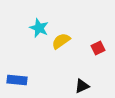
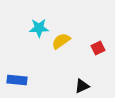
cyan star: rotated 24 degrees counterclockwise
